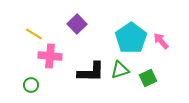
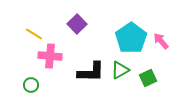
green triangle: rotated 12 degrees counterclockwise
